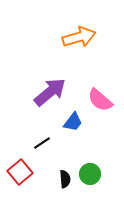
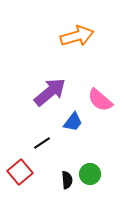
orange arrow: moved 2 px left, 1 px up
black semicircle: moved 2 px right, 1 px down
